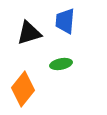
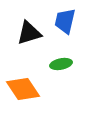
blue trapezoid: rotated 8 degrees clockwise
orange diamond: rotated 72 degrees counterclockwise
